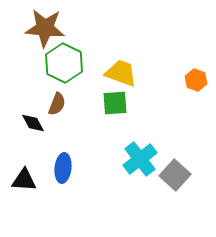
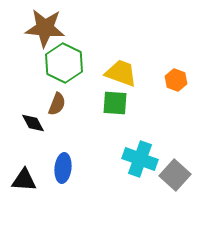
orange hexagon: moved 20 px left
green square: rotated 8 degrees clockwise
cyan cross: rotated 32 degrees counterclockwise
